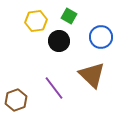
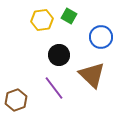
yellow hexagon: moved 6 px right, 1 px up
black circle: moved 14 px down
